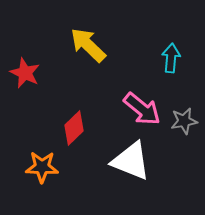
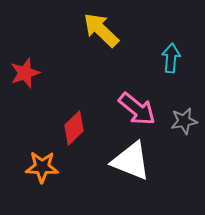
yellow arrow: moved 13 px right, 15 px up
red star: rotated 28 degrees clockwise
pink arrow: moved 5 px left
